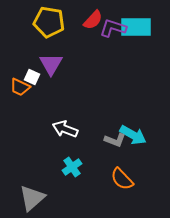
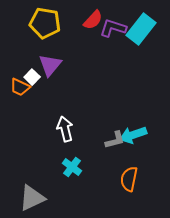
yellow pentagon: moved 4 px left, 1 px down
cyan rectangle: moved 5 px right, 2 px down; rotated 52 degrees counterclockwise
purple triangle: moved 1 px left, 1 px down; rotated 10 degrees clockwise
white square: rotated 21 degrees clockwise
white arrow: rotated 55 degrees clockwise
cyan arrow: rotated 132 degrees clockwise
gray L-shape: rotated 35 degrees counterclockwise
cyan cross: rotated 18 degrees counterclockwise
orange semicircle: moved 7 px right; rotated 55 degrees clockwise
gray triangle: rotated 16 degrees clockwise
